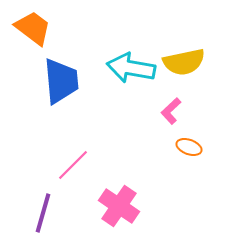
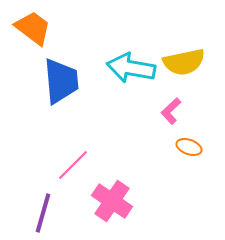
pink cross: moved 7 px left, 5 px up
